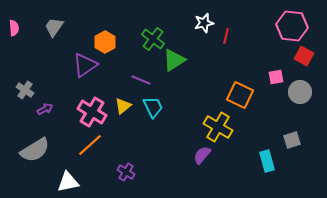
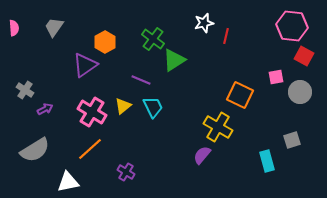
orange line: moved 4 px down
